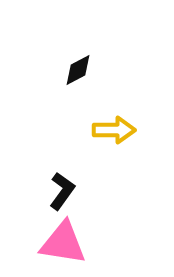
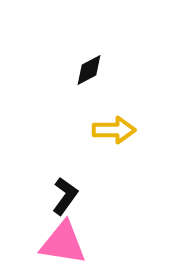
black diamond: moved 11 px right
black L-shape: moved 3 px right, 5 px down
